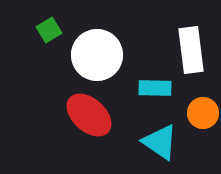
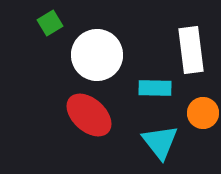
green square: moved 1 px right, 7 px up
cyan triangle: rotated 18 degrees clockwise
